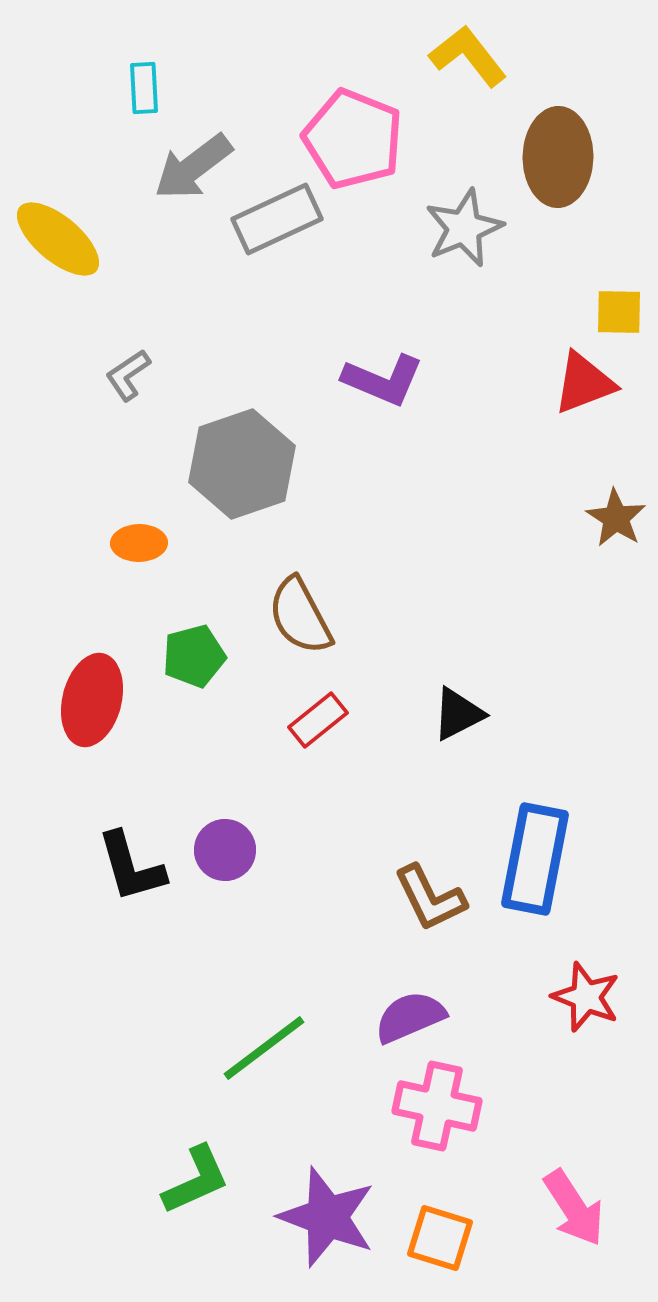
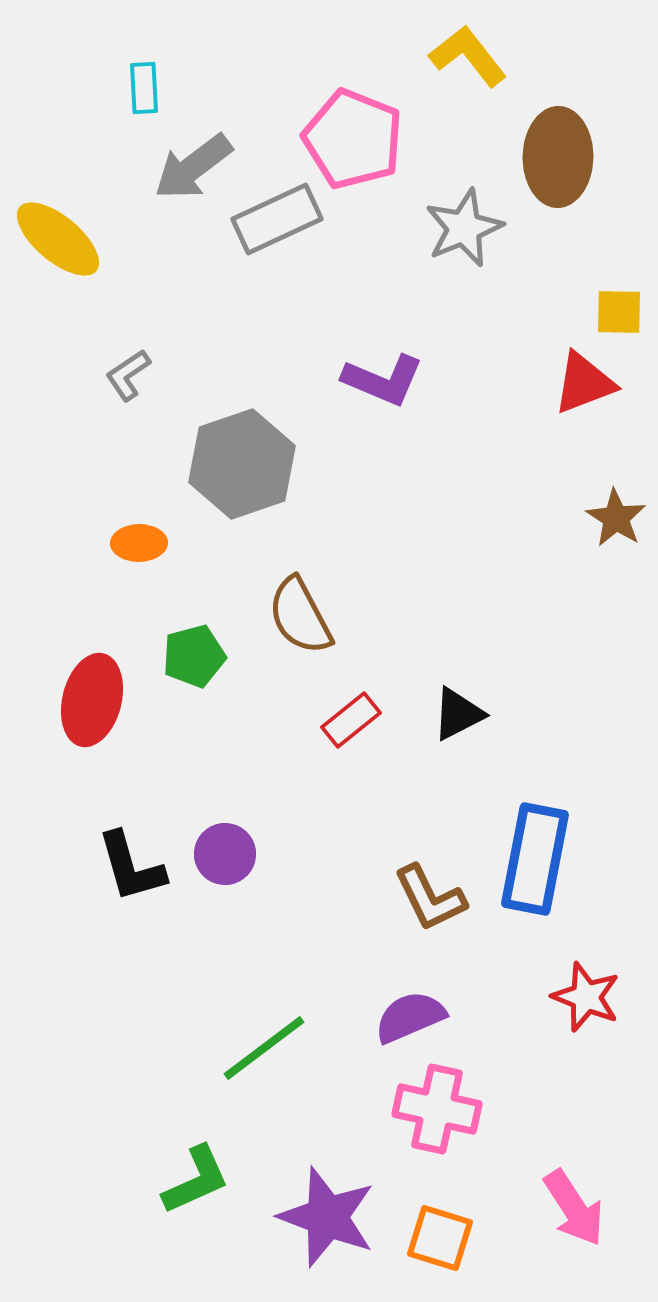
red rectangle: moved 33 px right
purple circle: moved 4 px down
pink cross: moved 3 px down
